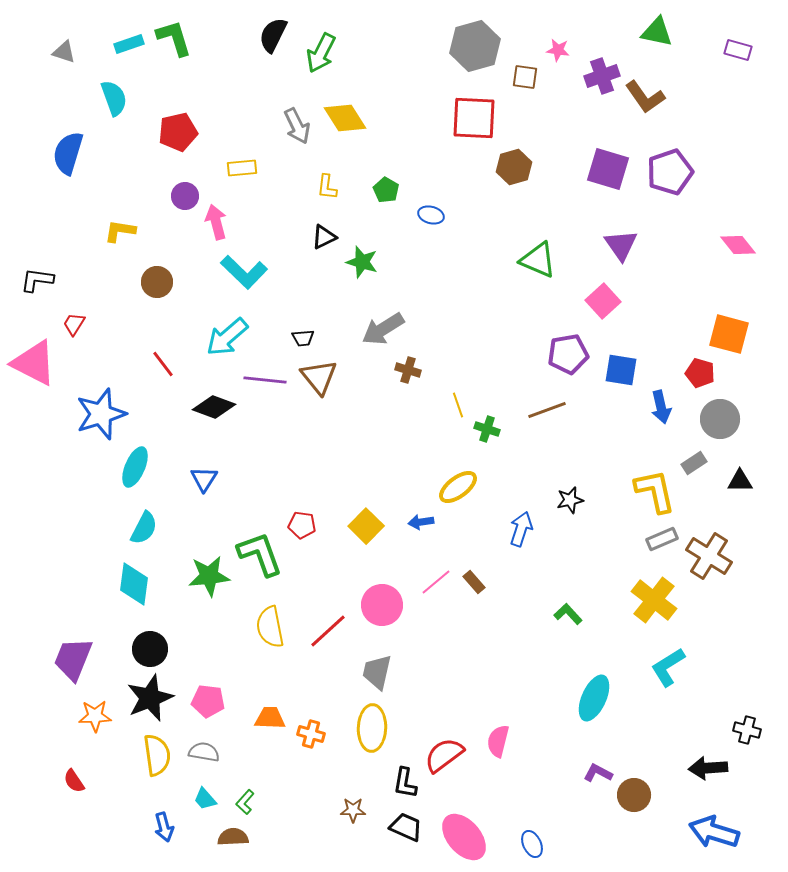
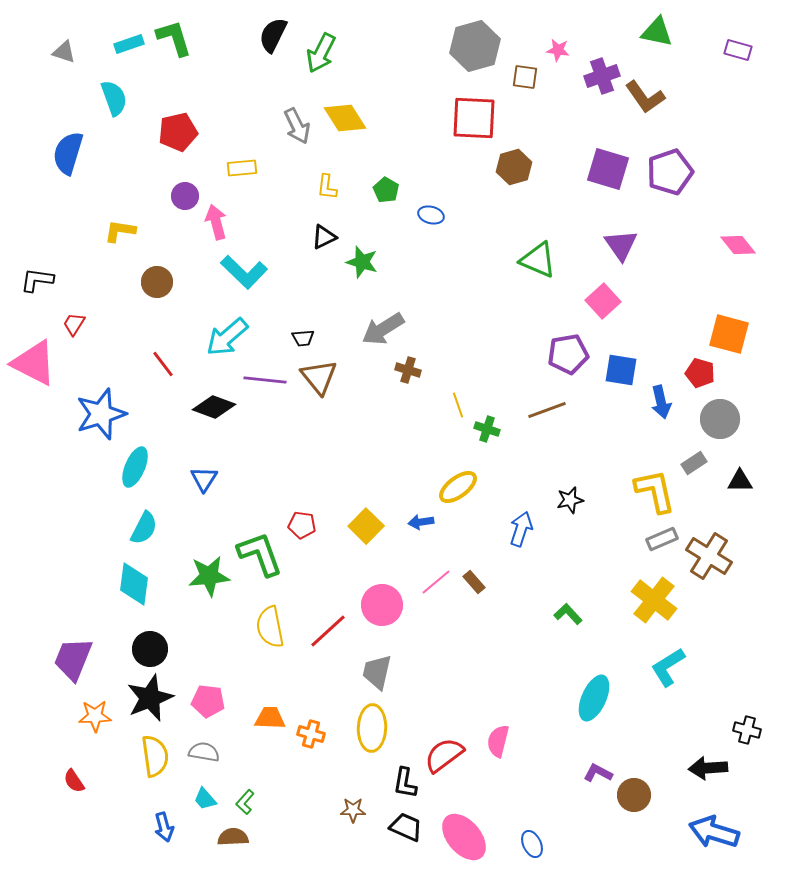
blue arrow at (661, 407): moved 5 px up
yellow semicircle at (157, 755): moved 2 px left, 1 px down
